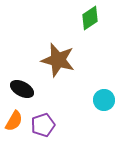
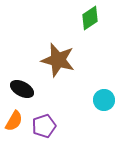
purple pentagon: moved 1 px right, 1 px down
